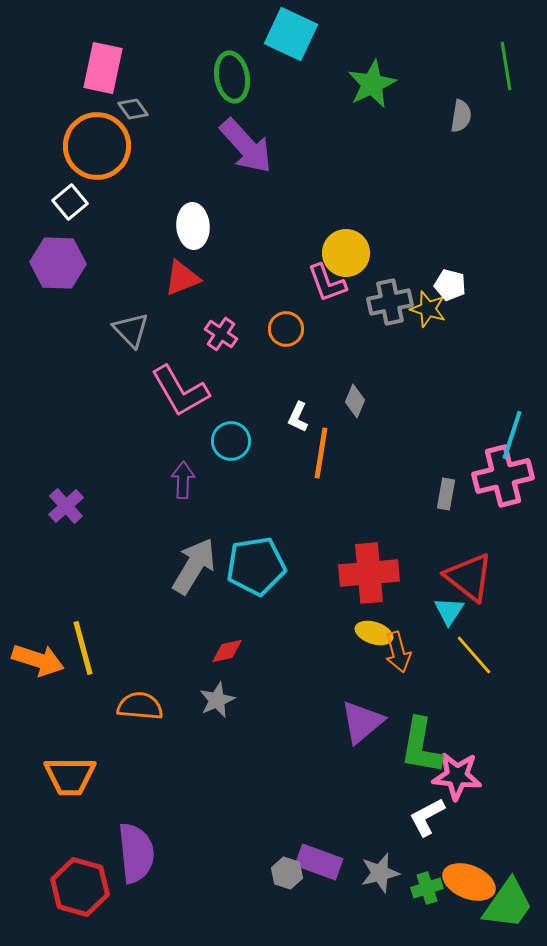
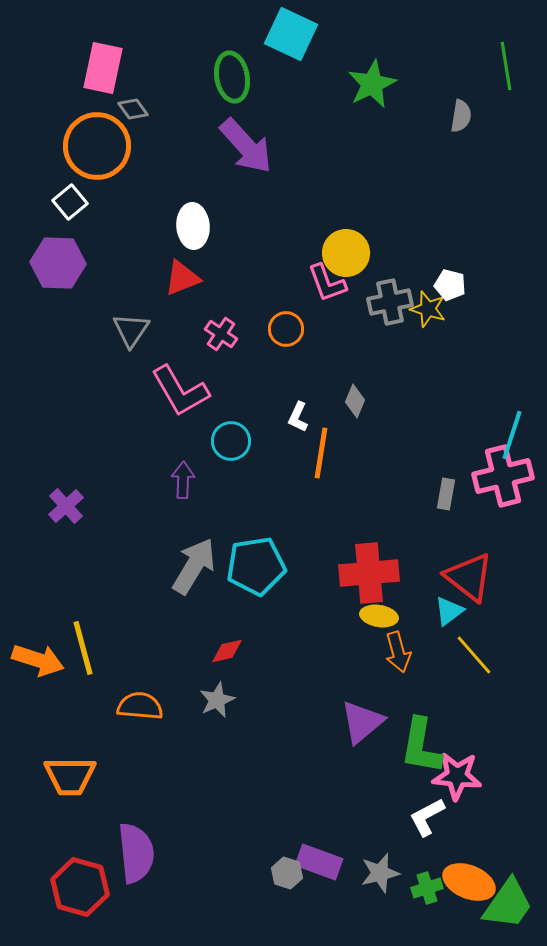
gray triangle at (131, 330): rotated 18 degrees clockwise
cyan triangle at (449, 611): rotated 20 degrees clockwise
yellow ellipse at (374, 633): moved 5 px right, 17 px up; rotated 9 degrees counterclockwise
